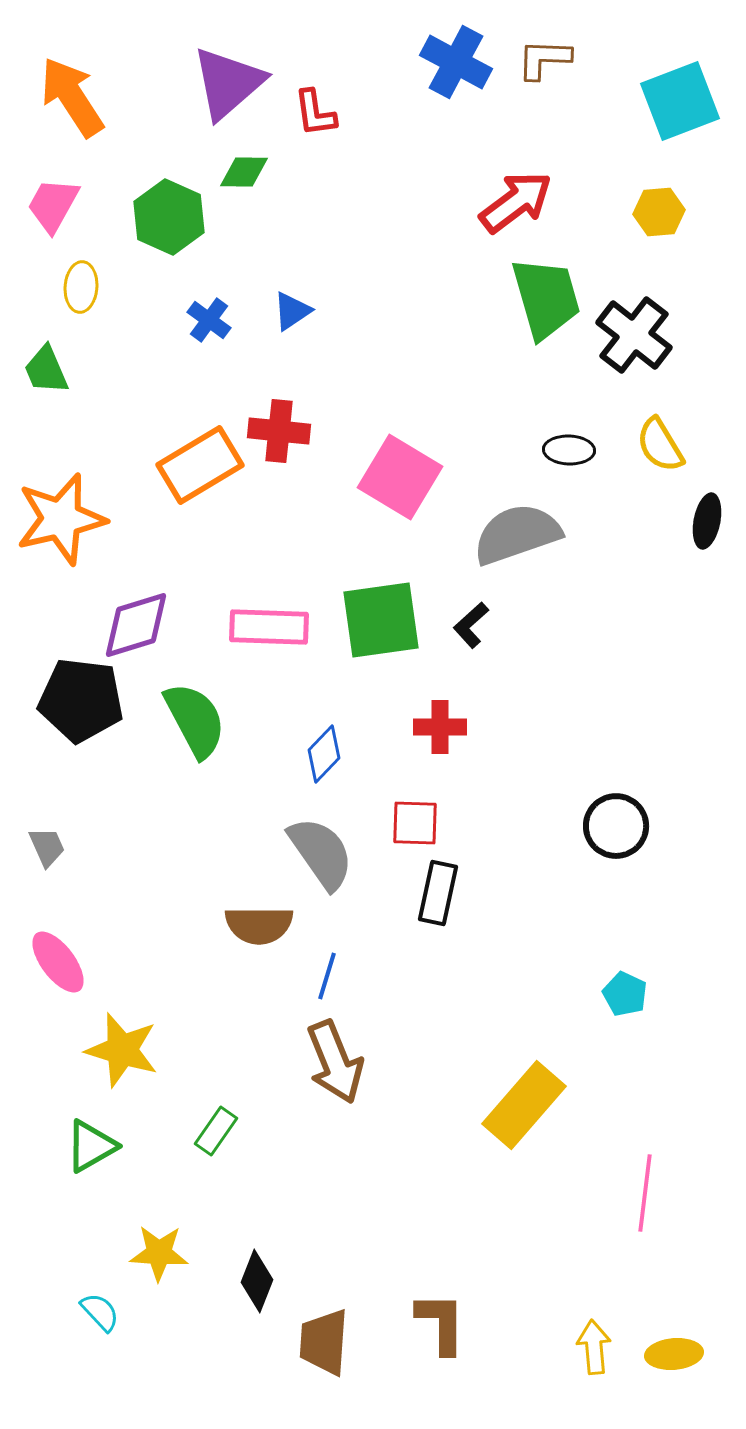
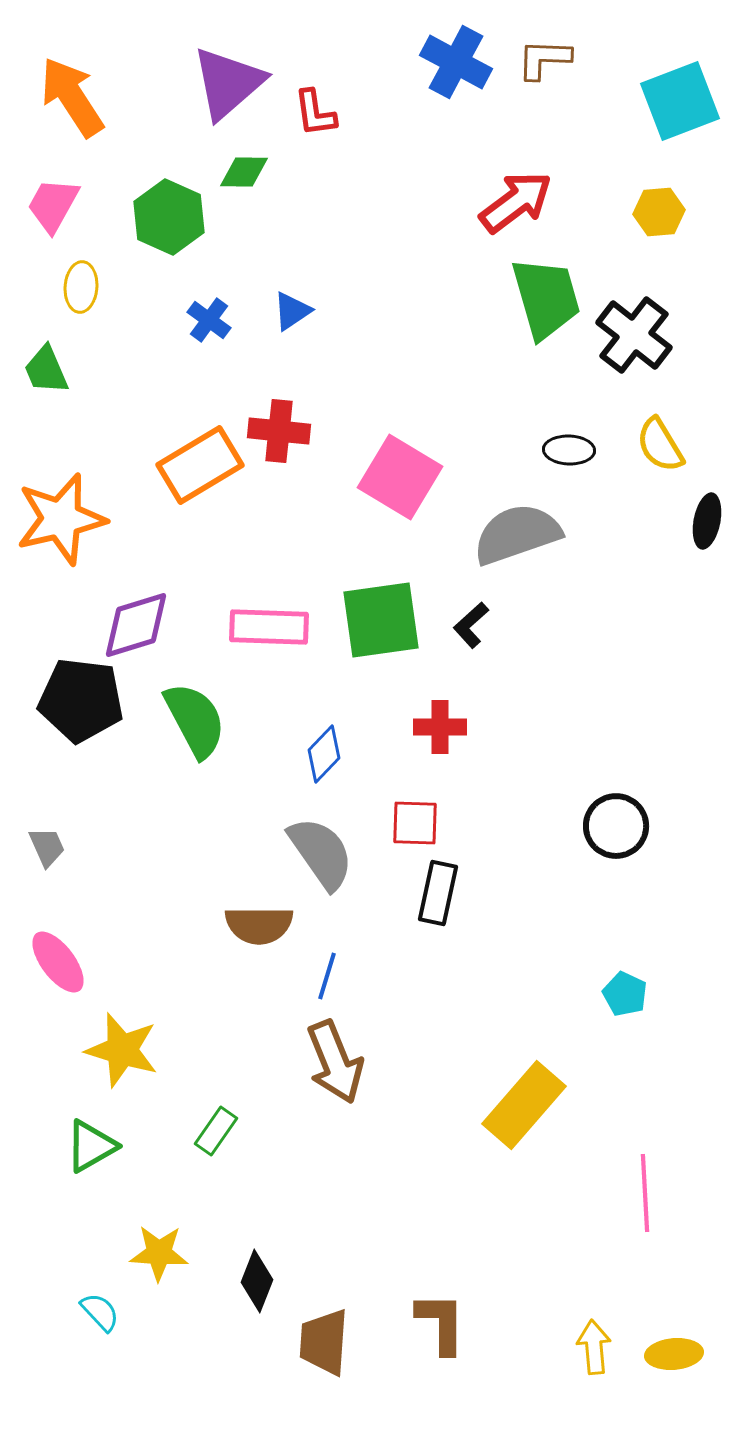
pink line at (645, 1193): rotated 10 degrees counterclockwise
